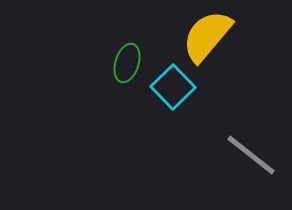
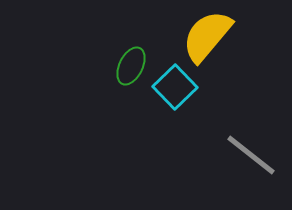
green ellipse: moved 4 px right, 3 px down; rotated 9 degrees clockwise
cyan square: moved 2 px right
